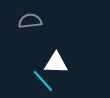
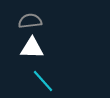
white triangle: moved 24 px left, 15 px up
